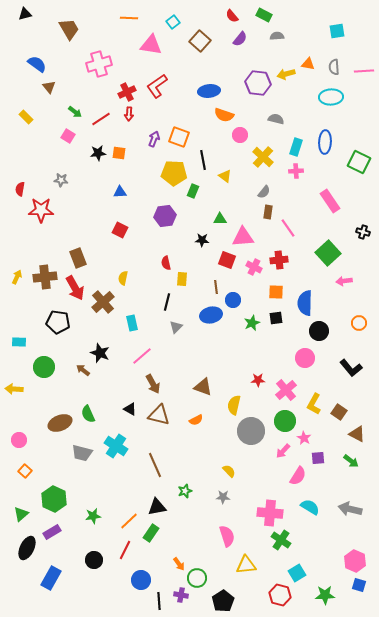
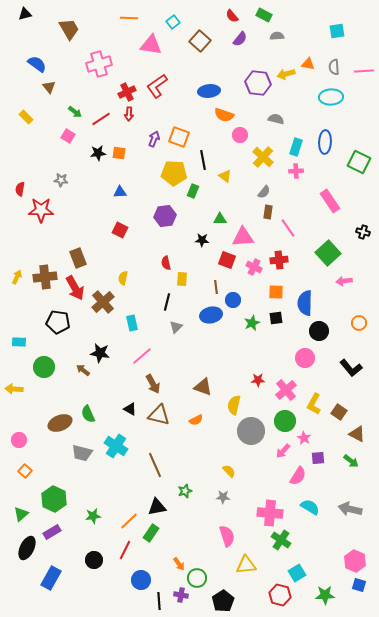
black star at (100, 353): rotated 12 degrees counterclockwise
